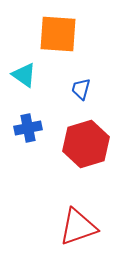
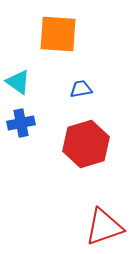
cyan triangle: moved 6 px left, 7 px down
blue trapezoid: rotated 65 degrees clockwise
blue cross: moved 7 px left, 5 px up
red triangle: moved 26 px right
